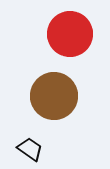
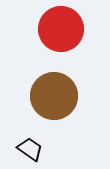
red circle: moved 9 px left, 5 px up
